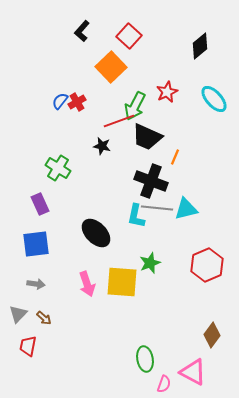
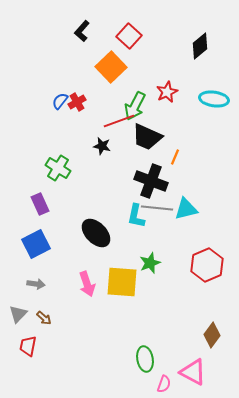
cyan ellipse: rotated 40 degrees counterclockwise
blue square: rotated 20 degrees counterclockwise
